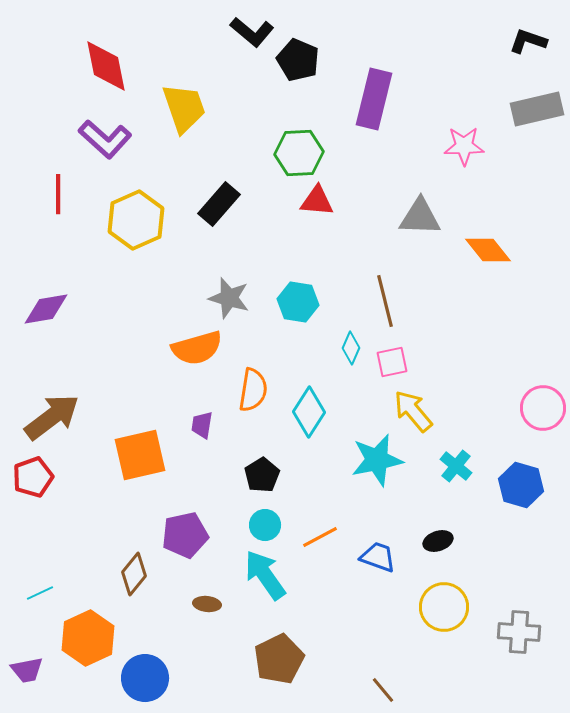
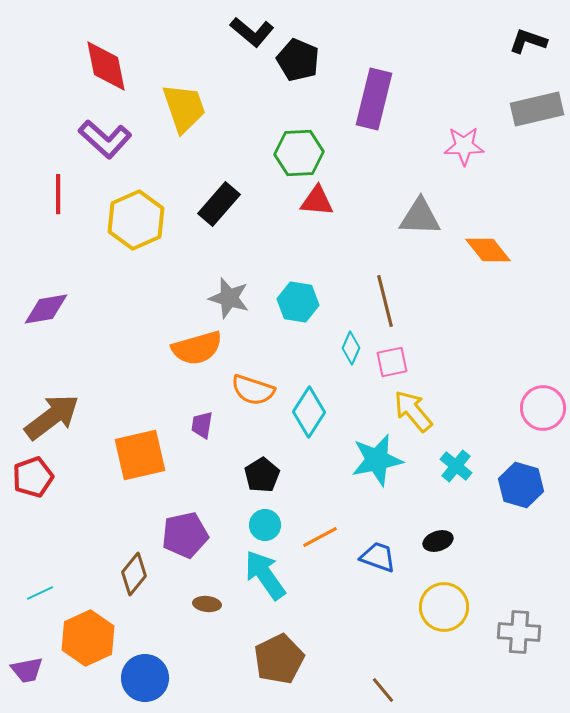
orange semicircle at (253, 390): rotated 99 degrees clockwise
